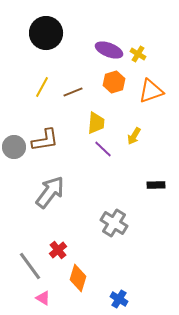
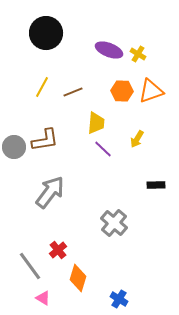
orange hexagon: moved 8 px right, 9 px down; rotated 20 degrees clockwise
yellow arrow: moved 3 px right, 3 px down
gray cross: rotated 8 degrees clockwise
